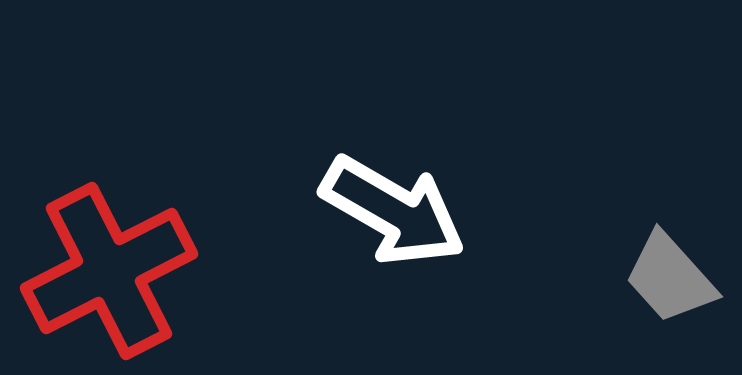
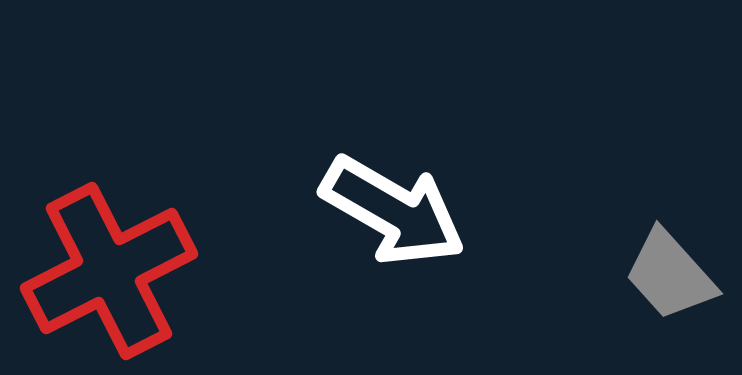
gray trapezoid: moved 3 px up
